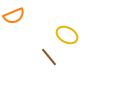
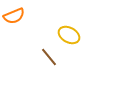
yellow ellipse: moved 2 px right
